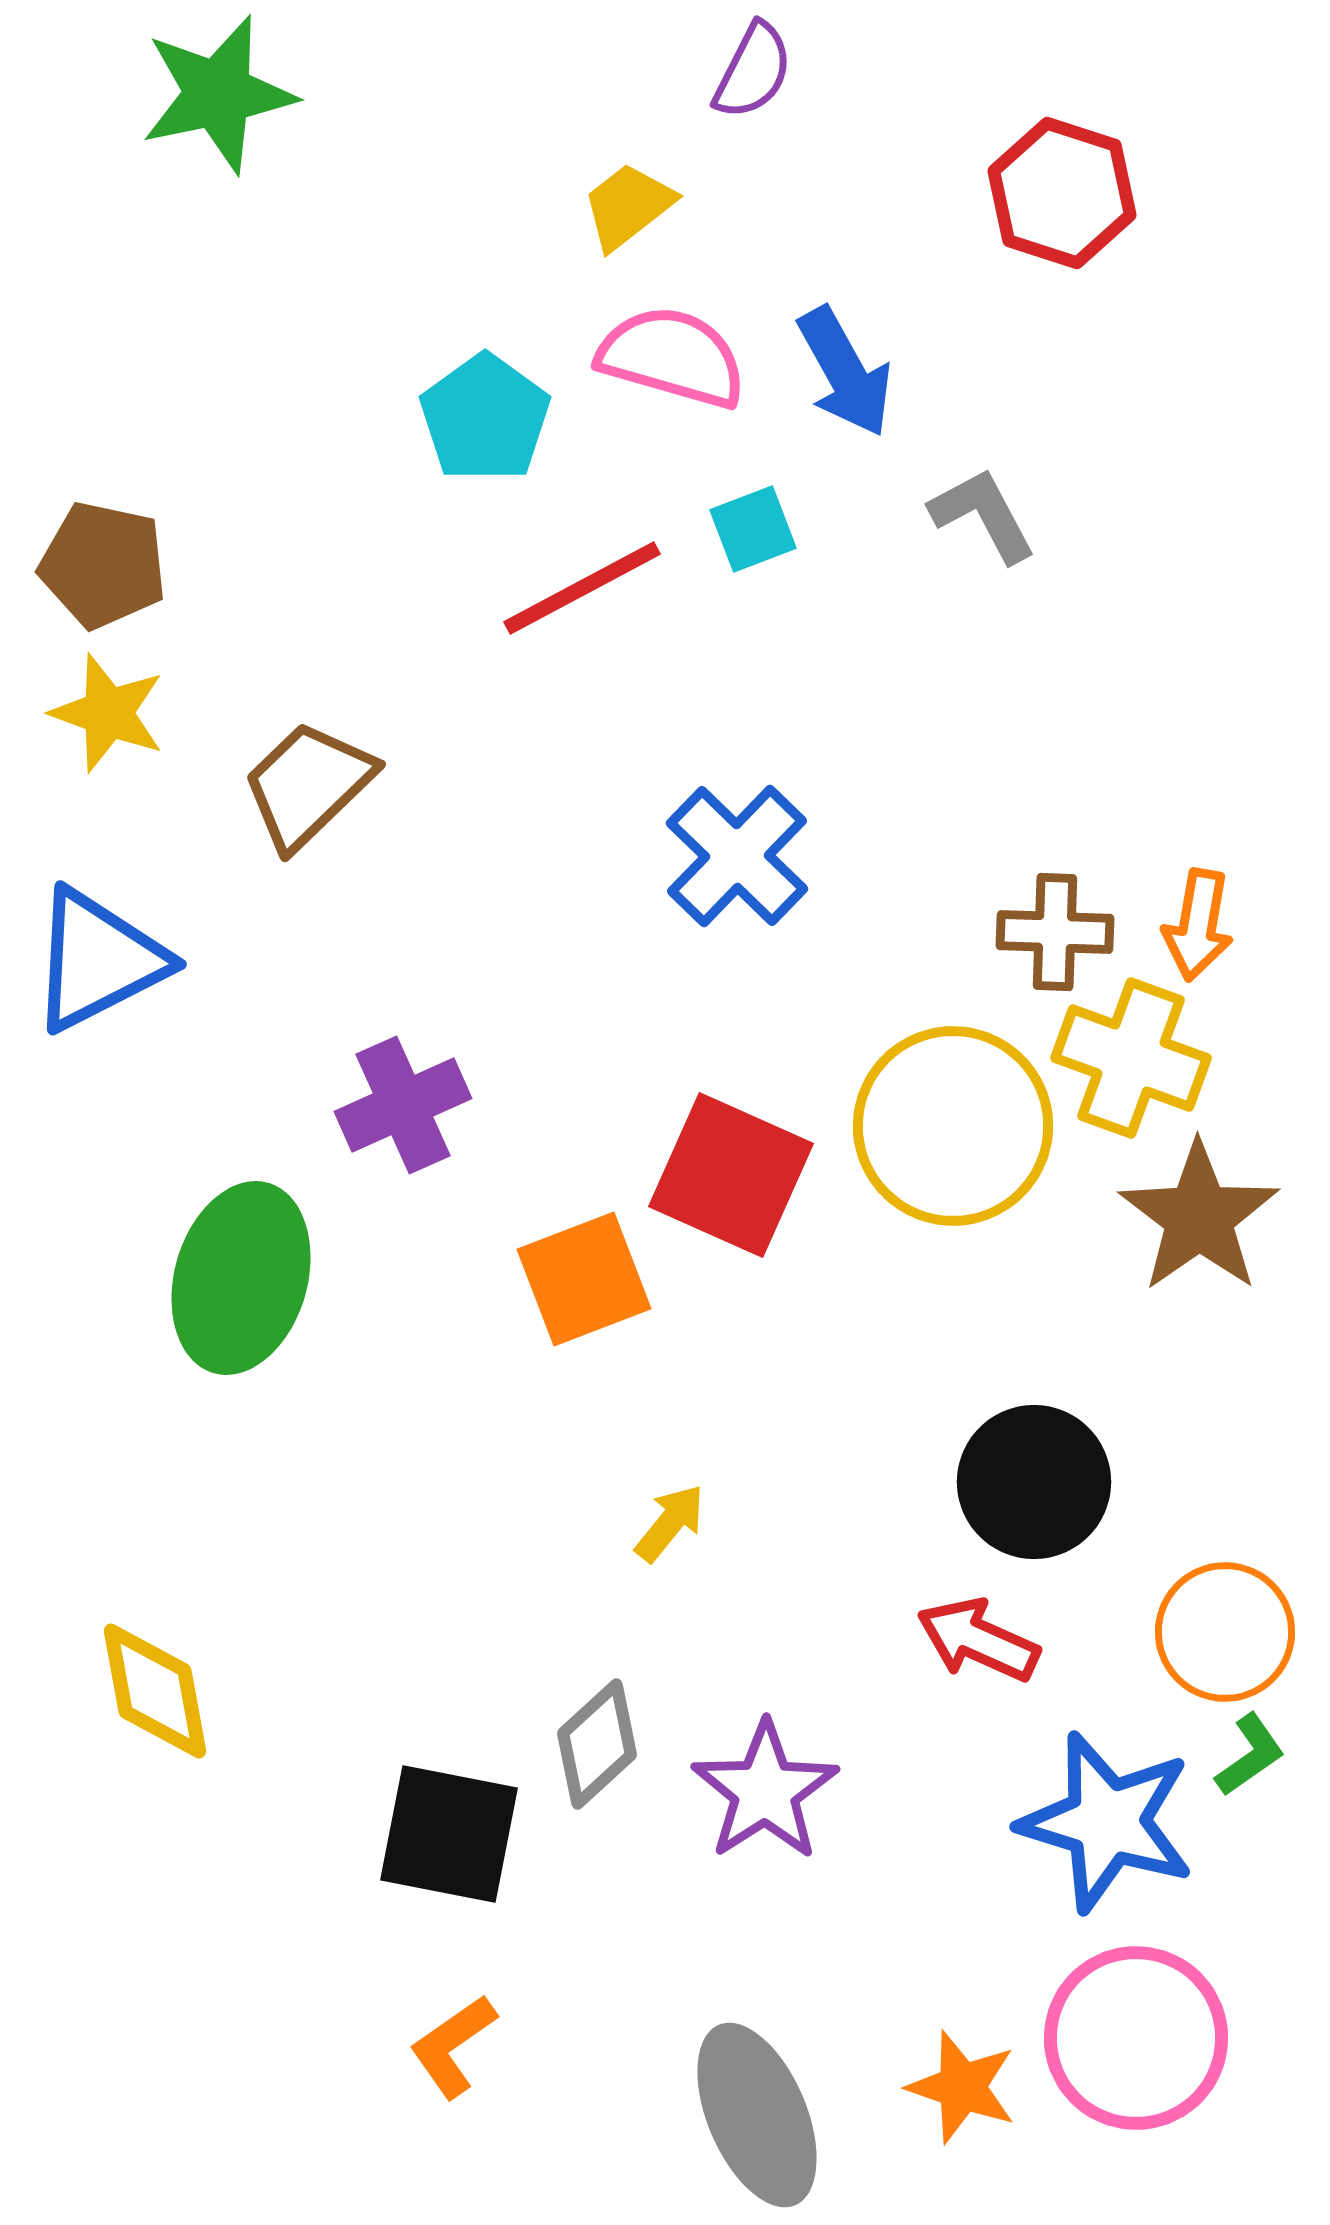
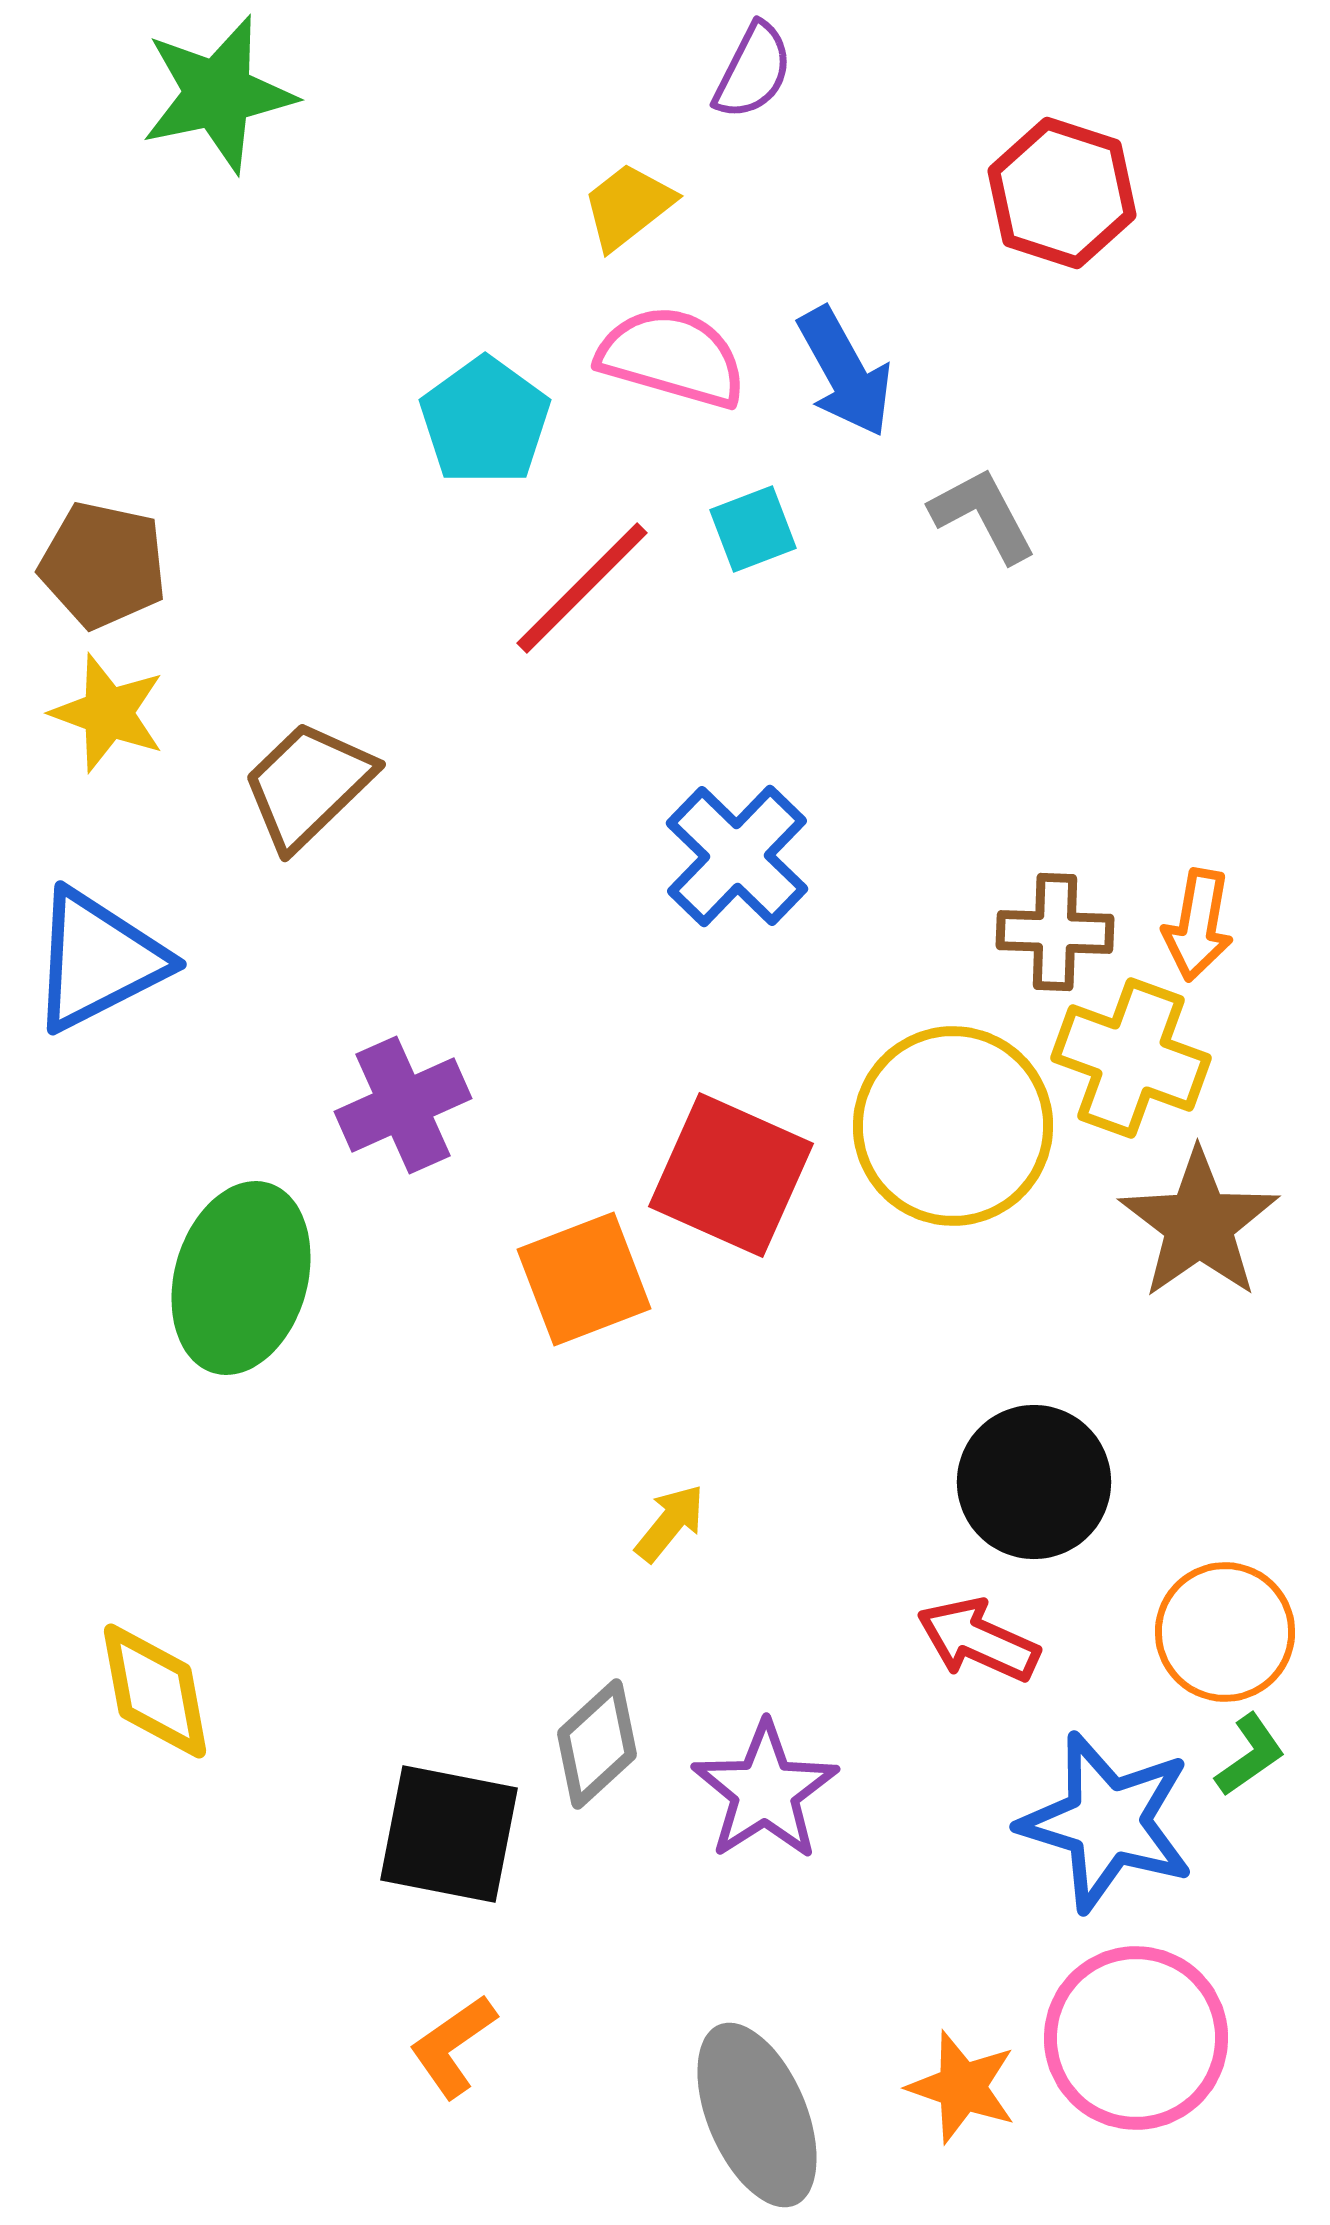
cyan pentagon: moved 3 px down
red line: rotated 17 degrees counterclockwise
brown star: moved 7 px down
